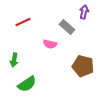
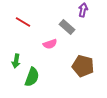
purple arrow: moved 1 px left, 2 px up
red line: rotated 56 degrees clockwise
pink semicircle: rotated 32 degrees counterclockwise
green arrow: moved 2 px right, 1 px down
green semicircle: moved 5 px right, 7 px up; rotated 36 degrees counterclockwise
